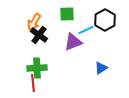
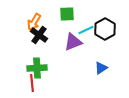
black hexagon: moved 9 px down
red line: moved 1 px left
